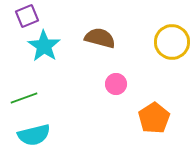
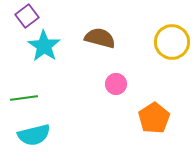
purple square: rotated 15 degrees counterclockwise
green line: rotated 12 degrees clockwise
